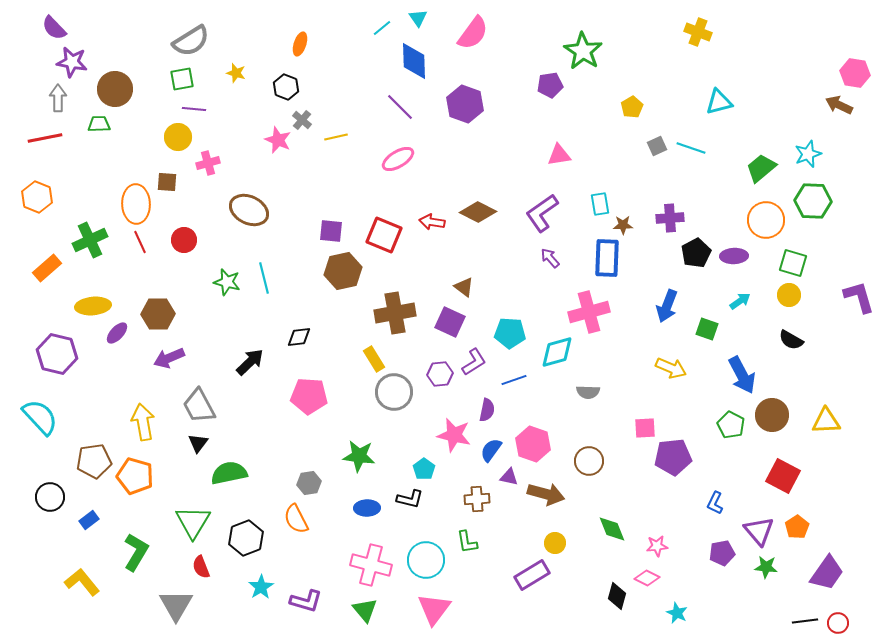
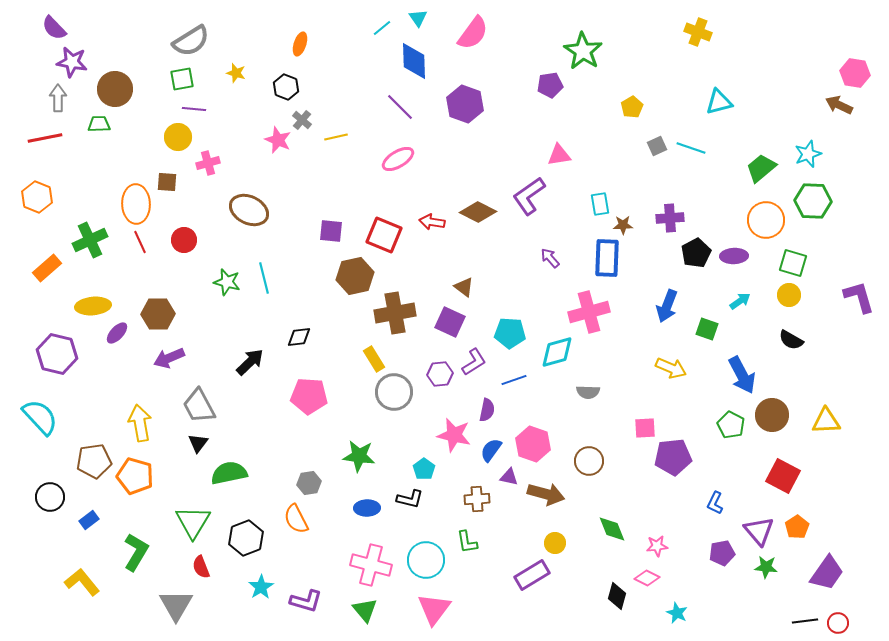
purple L-shape at (542, 213): moved 13 px left, 17 px up
brown hexagon at (343, 271): moved 12 px right, 5 px down
yellow arrow at (143, 422): moved 3 px left, 1 px down
